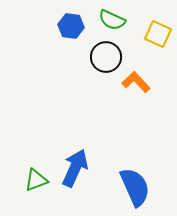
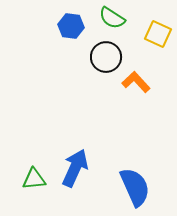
green semicircle: moved 2 px up; rotated 8 degrees clockwise
green triangle: moved 2 px left, 1 px up; rotated 15 degrees clockwise
